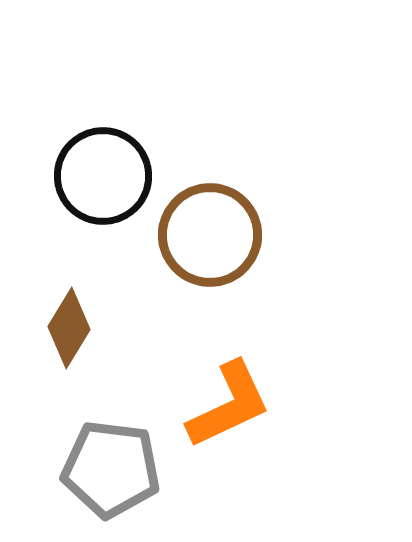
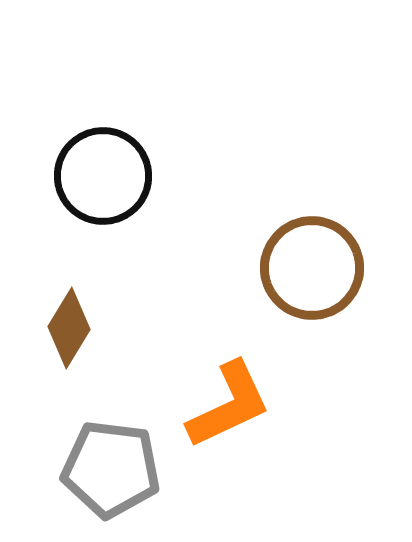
brown circle: moved 102 px right, 33 px down
